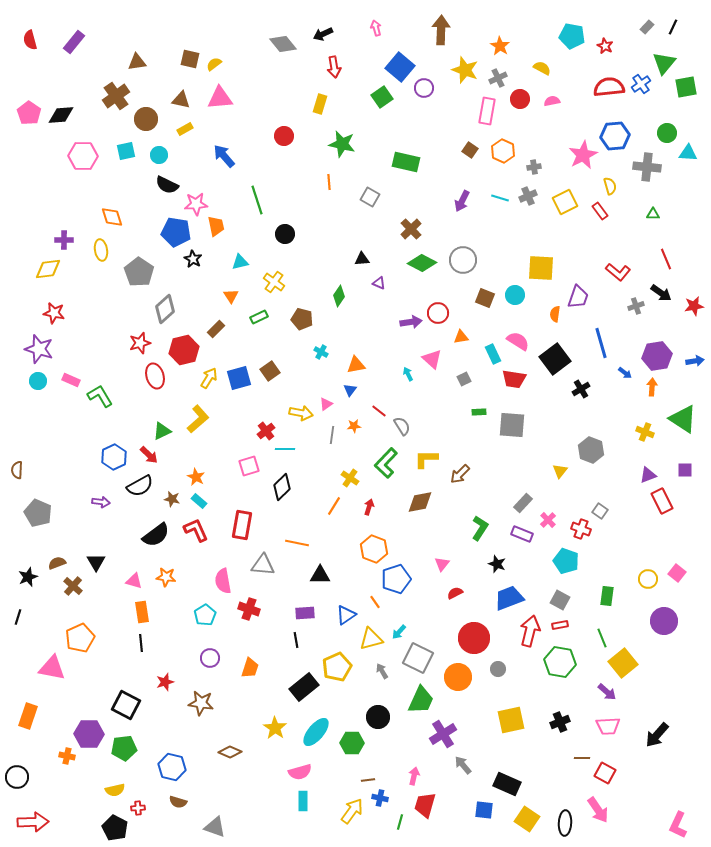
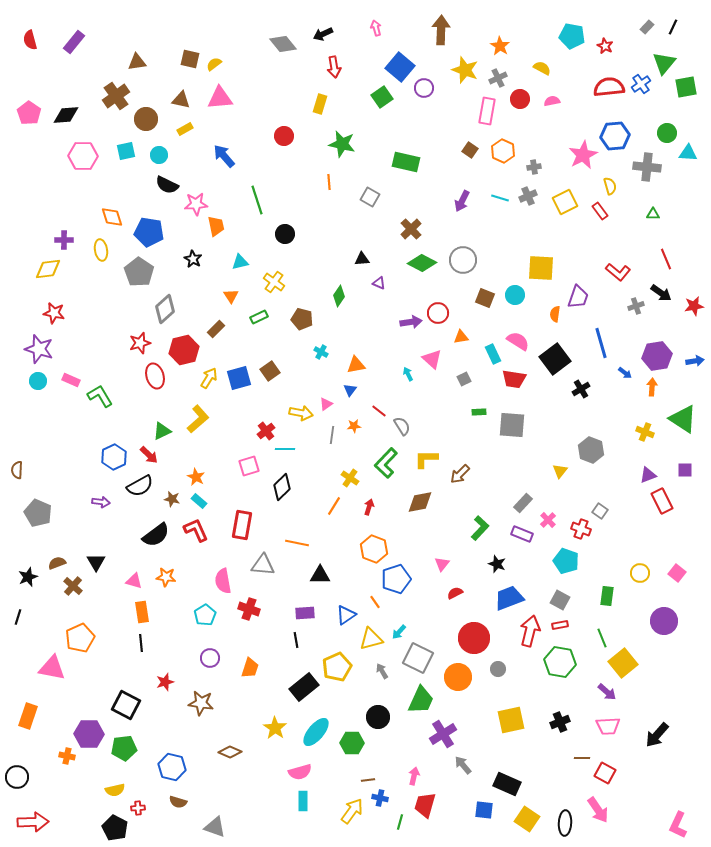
black diamond at (61, 115): moved 5 px right
blue pentagon at (176, 232): moved 27 px left
green L-shape at (480, 528): rotated 10 degrees clockwise
yellow circle at (648, 579): moved 8 px left, 6 px up
